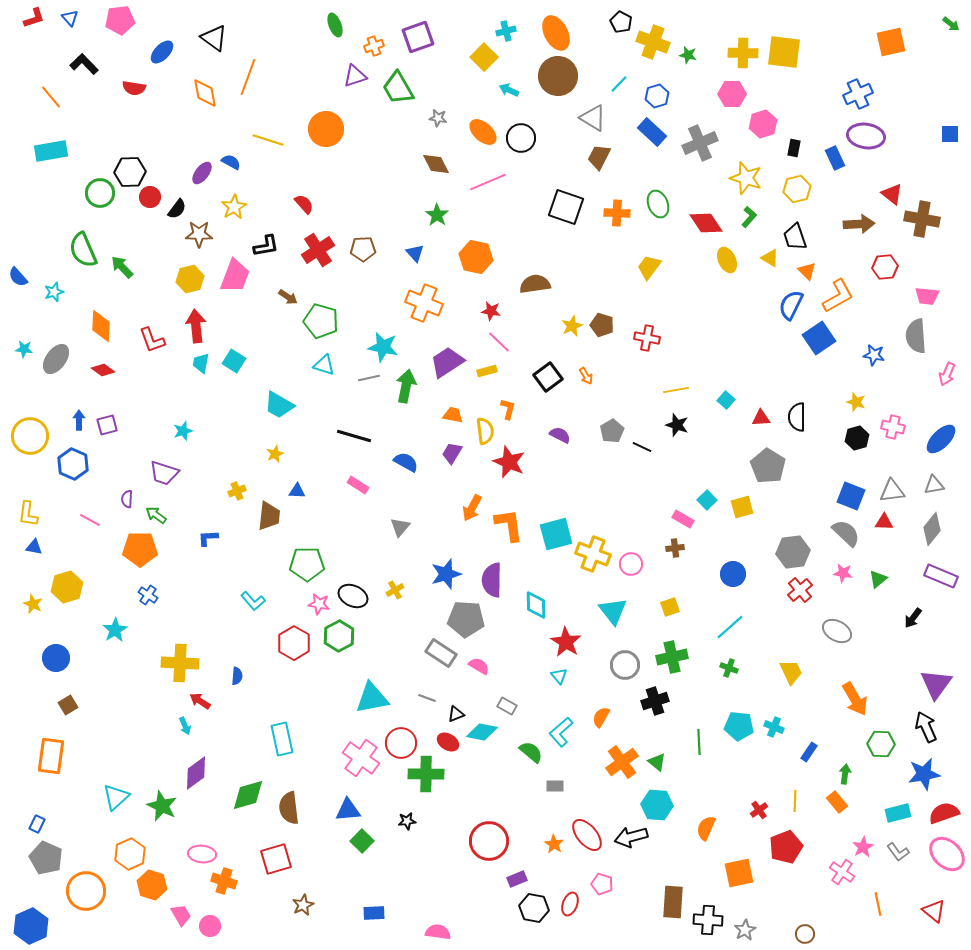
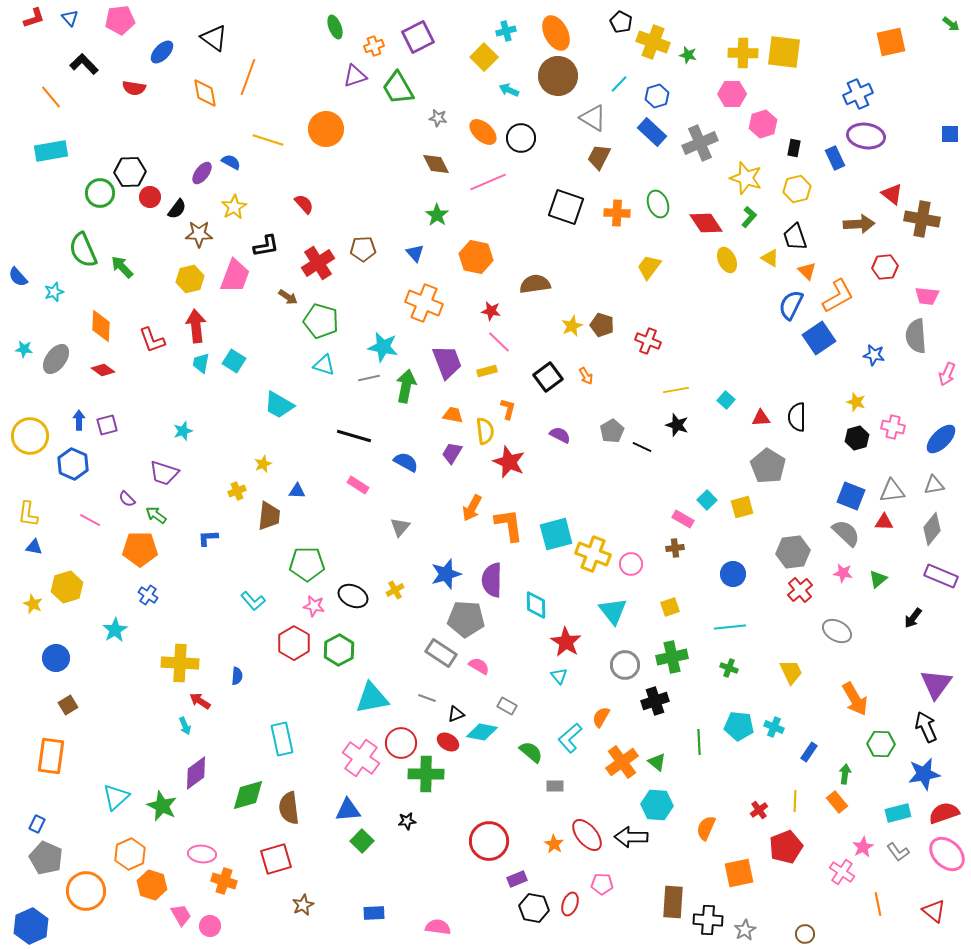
green ellipse at (335, 25): moved 2 px down
purple square at (418, 37): rotated 8 degrees counterclockwise
red cross at (318, 250): moved 13 px down
red cross at (647, 338): moved 1 px right, 3 px down; rotated 10 degrees clockwise
purple trapezoid at (447, 362): rotated 102 degrees clockwise
yellow star at (275, 454): moved 12 px left, 10 px down
purple semicircle at (127, 499): rotated 48 degrees counterclockwise
pink star at (319, 604): moved 5 px left, 2 px down
cyan line at (730, 627): rotated 36 degrees clockwise
green hexagon at (339, 636): moved 14 px down
cyan L-shape at (561, 732): moved 9 px right, 6 px down
black arrow at (631, 837): rotated 16 degrees clockwise
pink pentagon at (602, 884): rotated 15 degrees counterclockwise
pink semicircle at (438, 932): moved 5 px up
